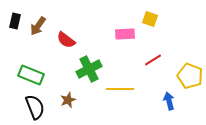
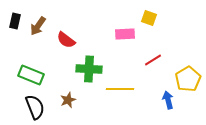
yellow square: moved 1 px left, 1 px up
green cross: rotated 30 degrees clockwise
yellow pentagon: moved 2 px left, 3 px down; rotated 20 degrees clockwise
blue arrow: moved 1 px left, 1 px up
